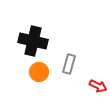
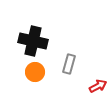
orange circle: moved 4 px left
red arrow: rotated 54 degrees counterclockwise
